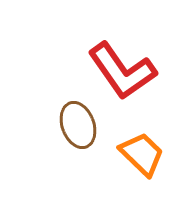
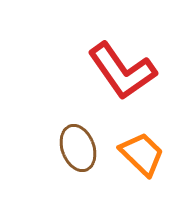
brown ellipse: moved 23 px down
